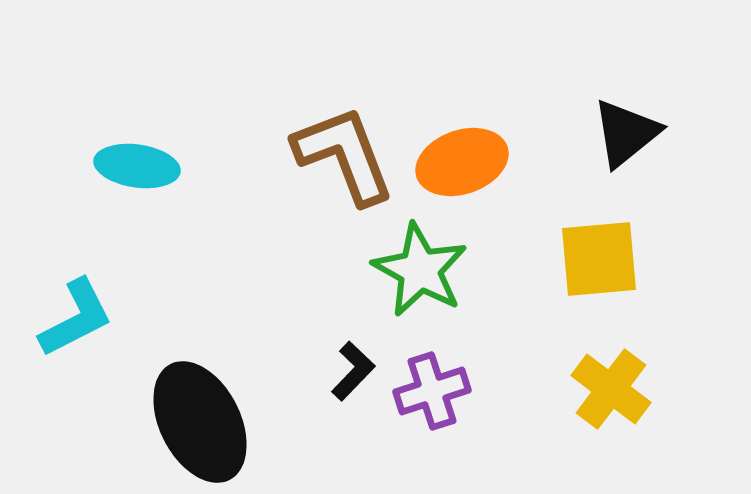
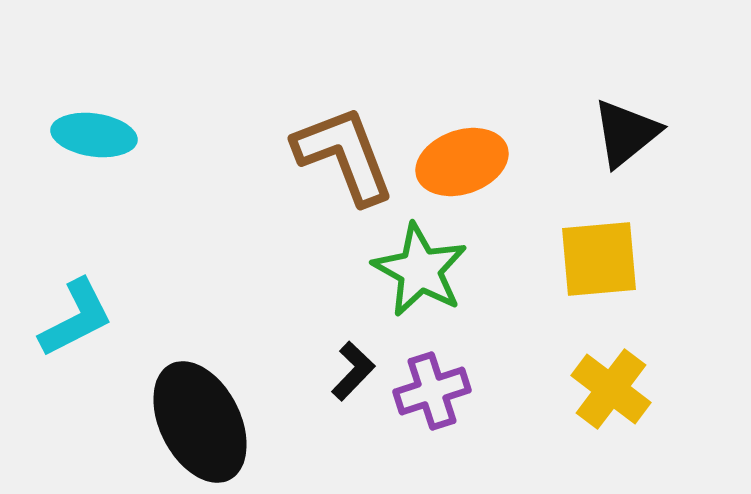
cyan ellipse: moved 43 px left, 31 px up
